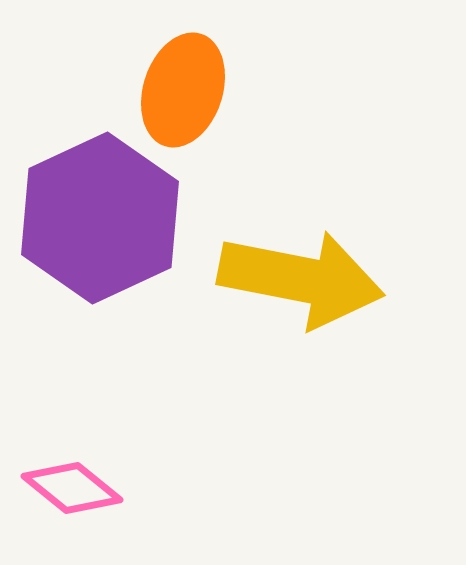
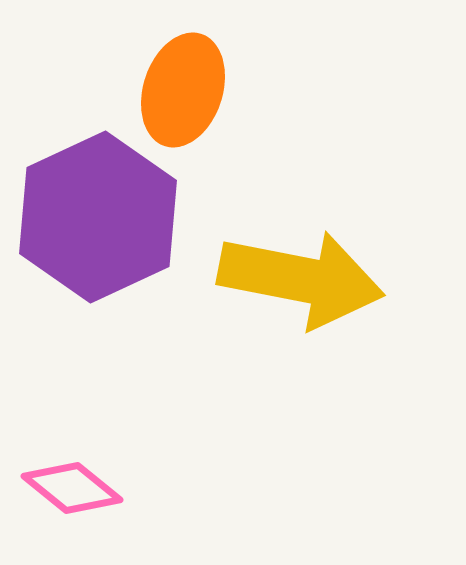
purple hexagon: moved 2 px left, 1 px up
